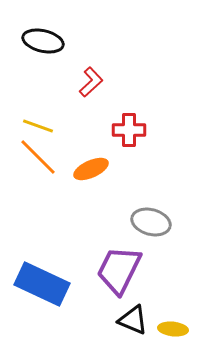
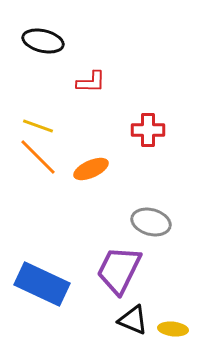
red L-shape: rotated 44 degrees clockwise
red cross: moved 19 px right
